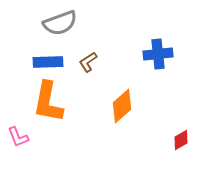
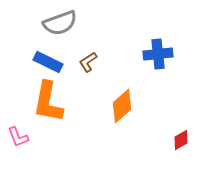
blue rectangle: rotated 28 degrees clockwise
